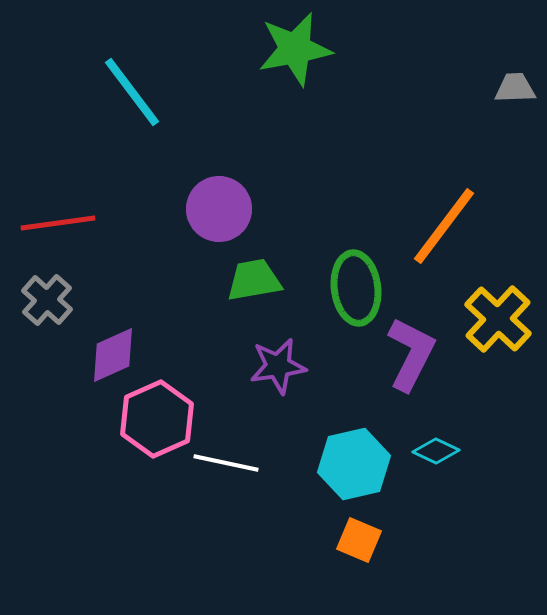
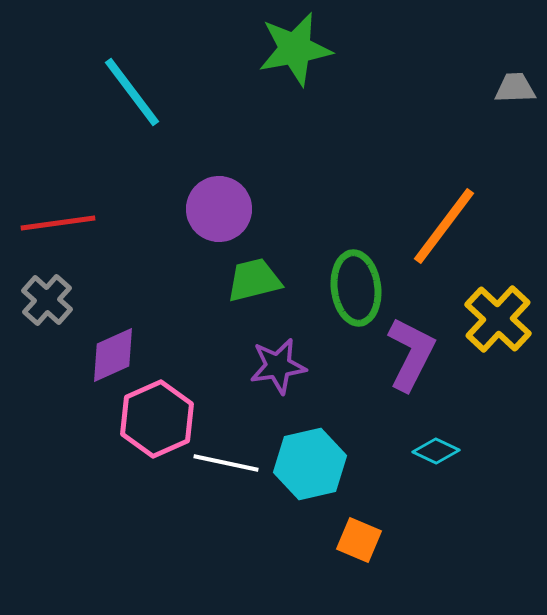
green trapezoid: rotated 4 degrees counterclockwise
cyan hexagon: moved 44 px left
